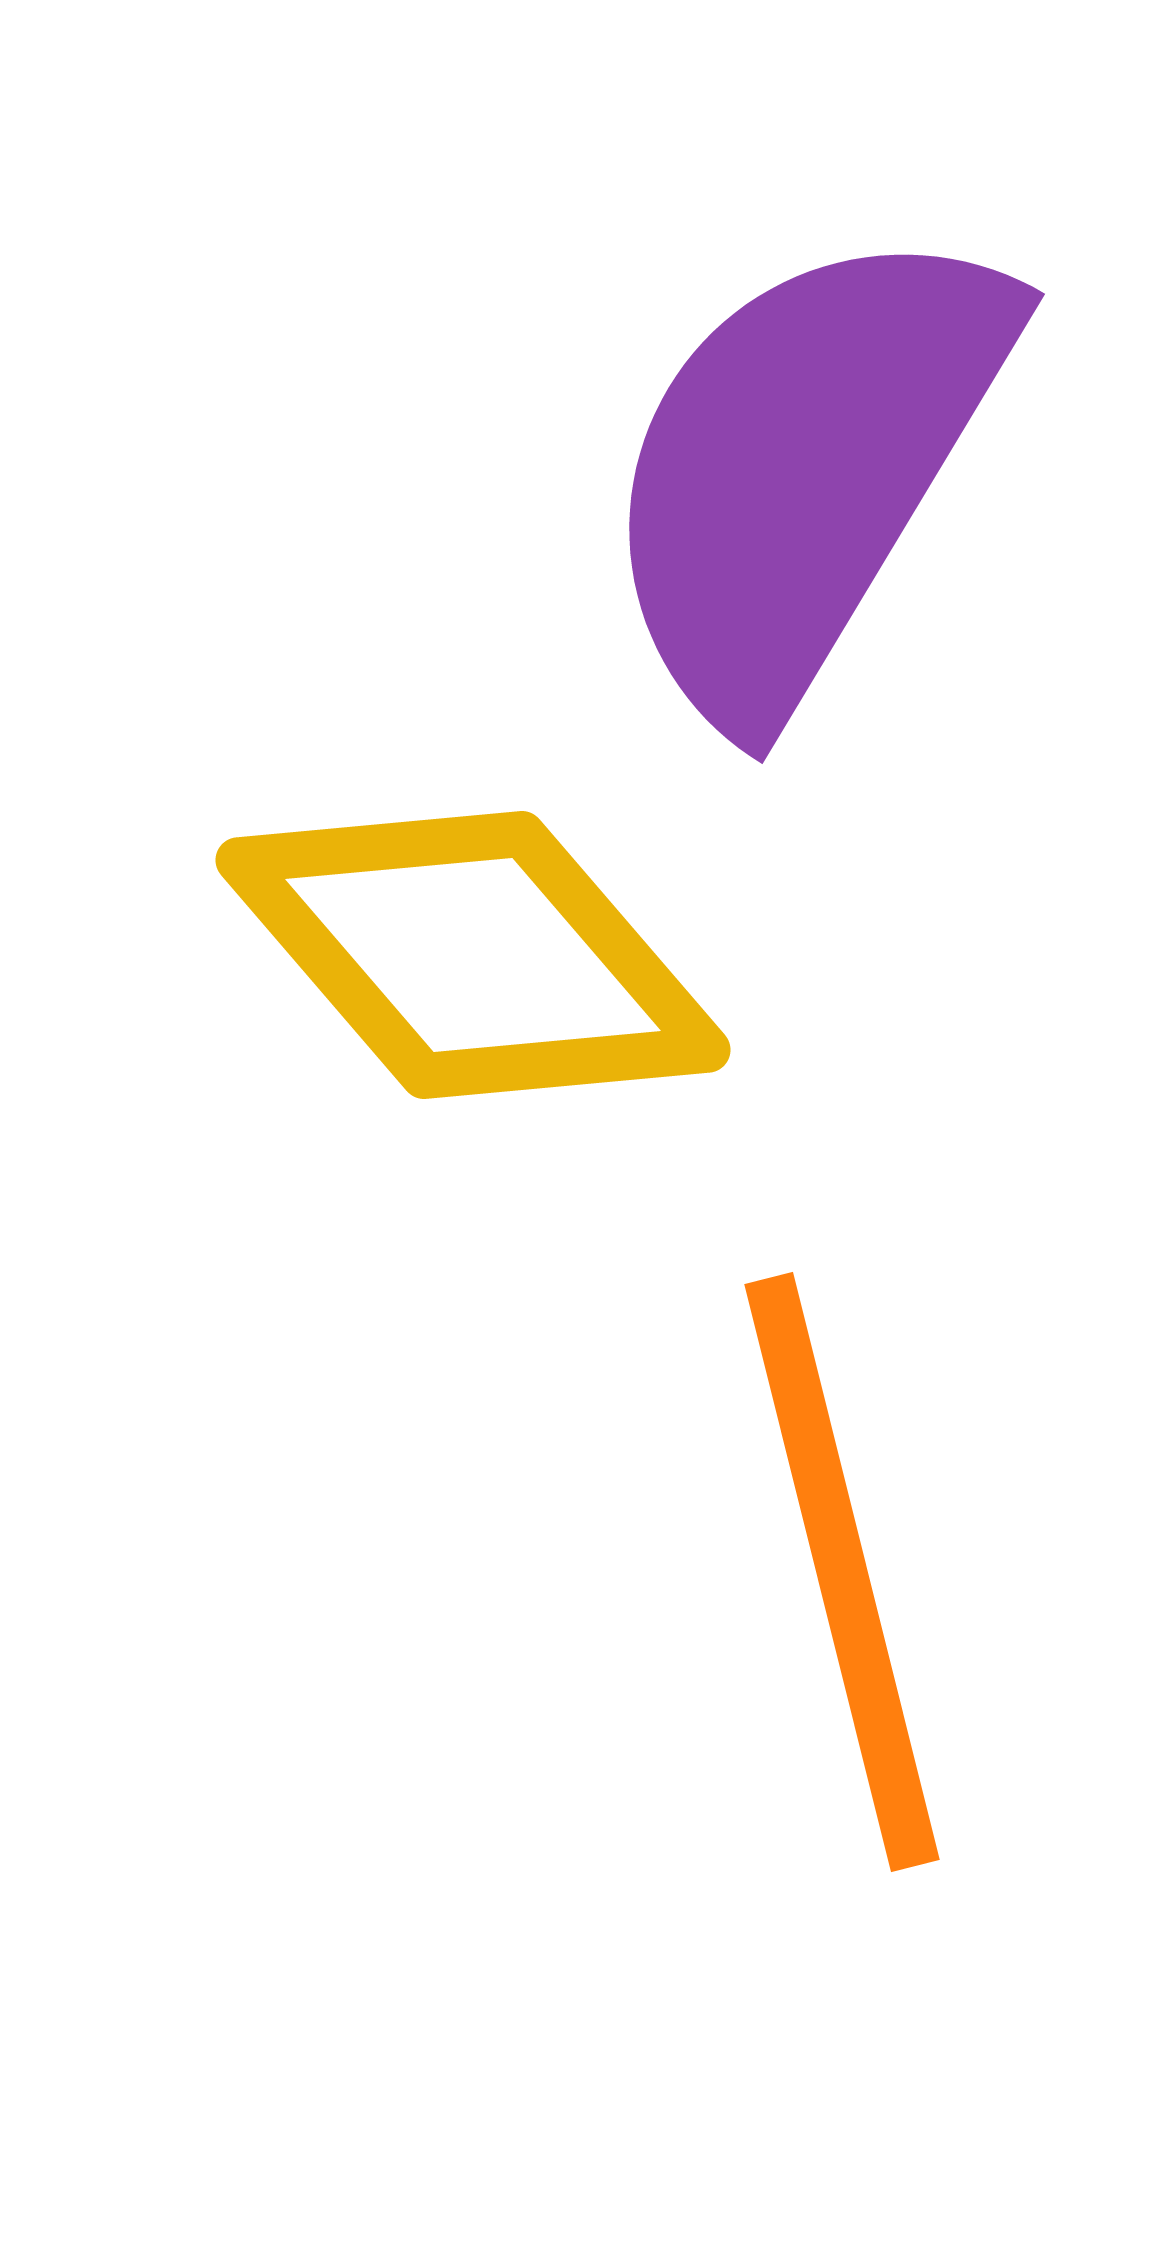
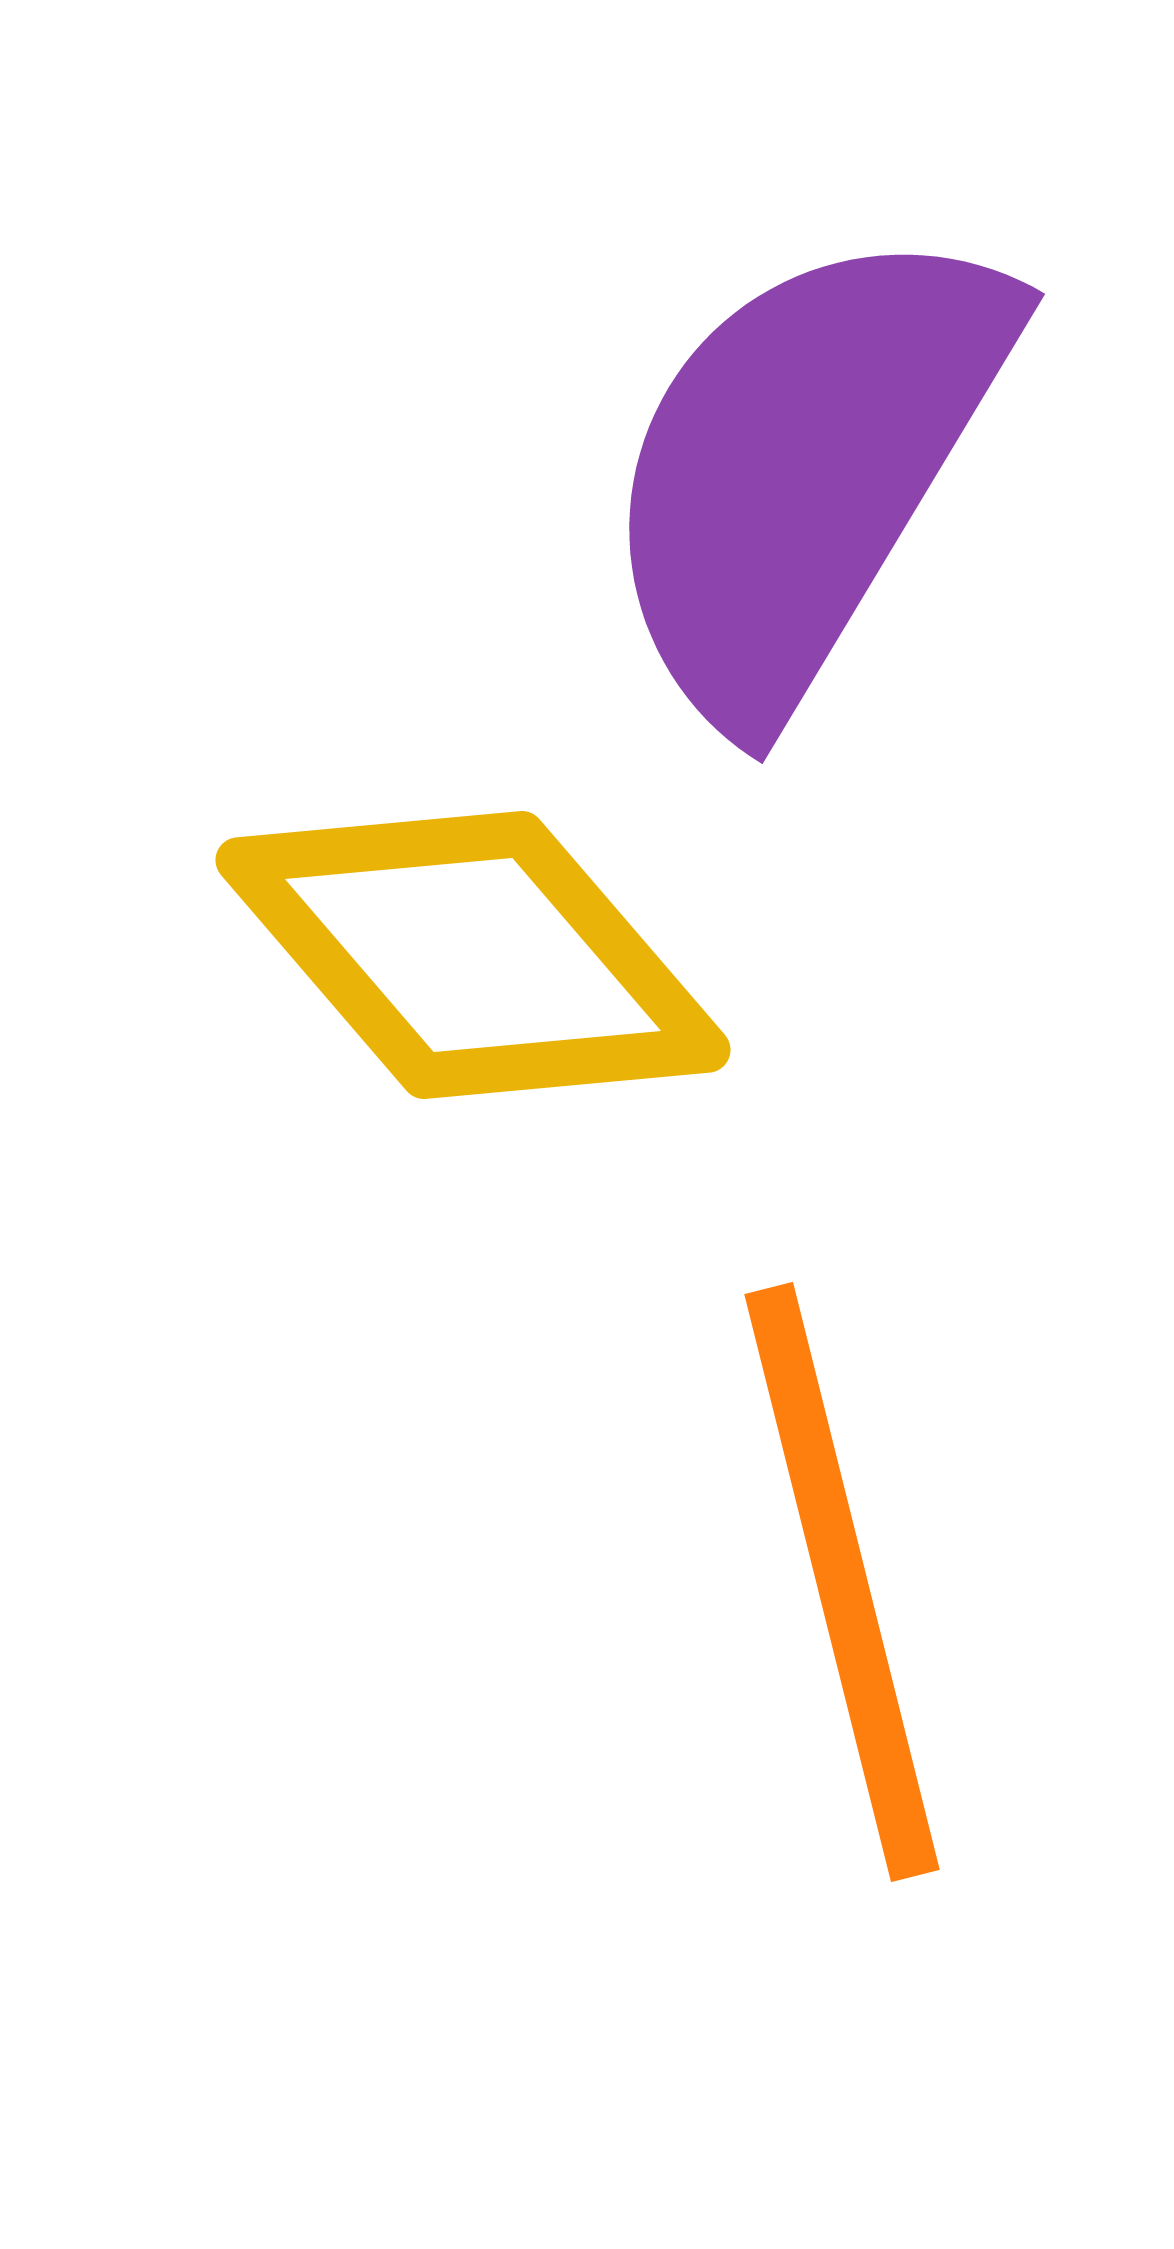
orange line: moved 10 px down
